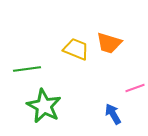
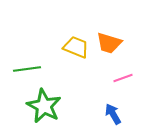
yellow trapezoid: moved 2 px up
pink line: moved 12 px left, 10 px up
